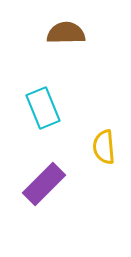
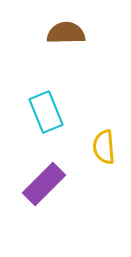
cyan rectangle: moved 3 px right, 4 px down
